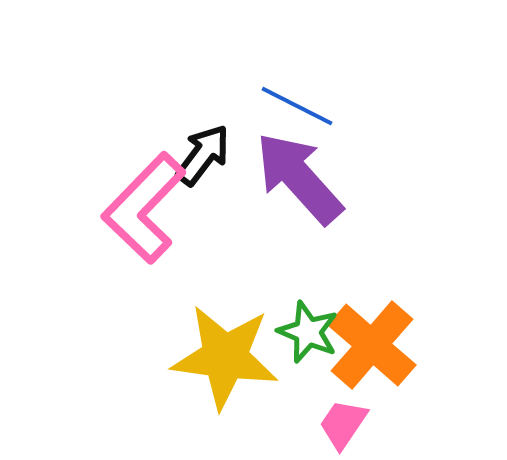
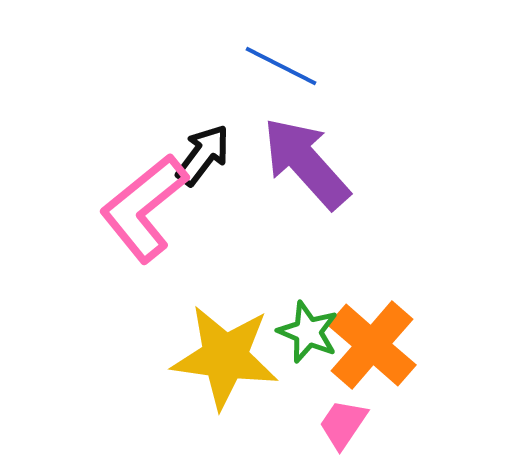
blue line: moved 16 px left, 40 px up
purple arrow: moved 7 px right, 15 px up
pink L-shape: rotated 7 degrees clockwise
